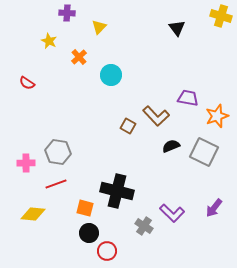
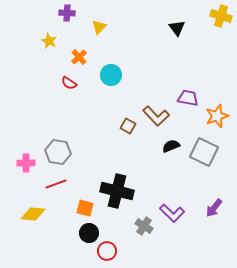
red semicircle: moved 42 px right
